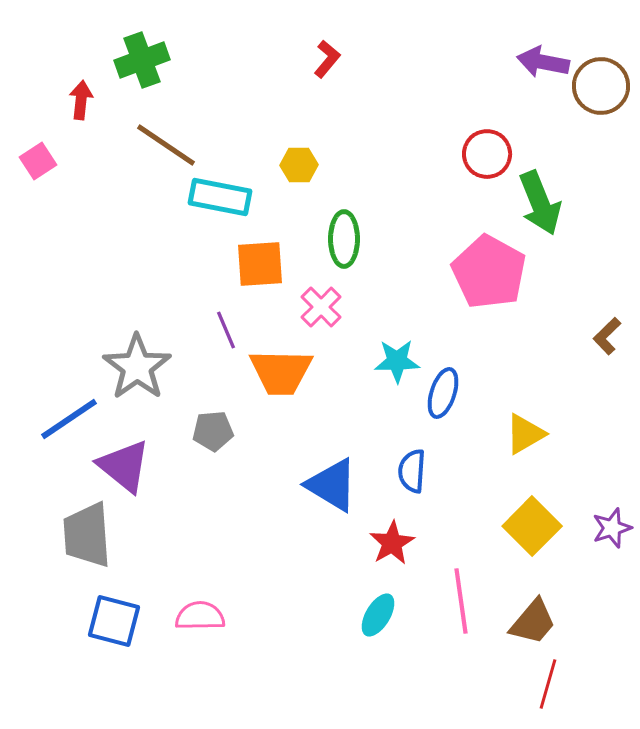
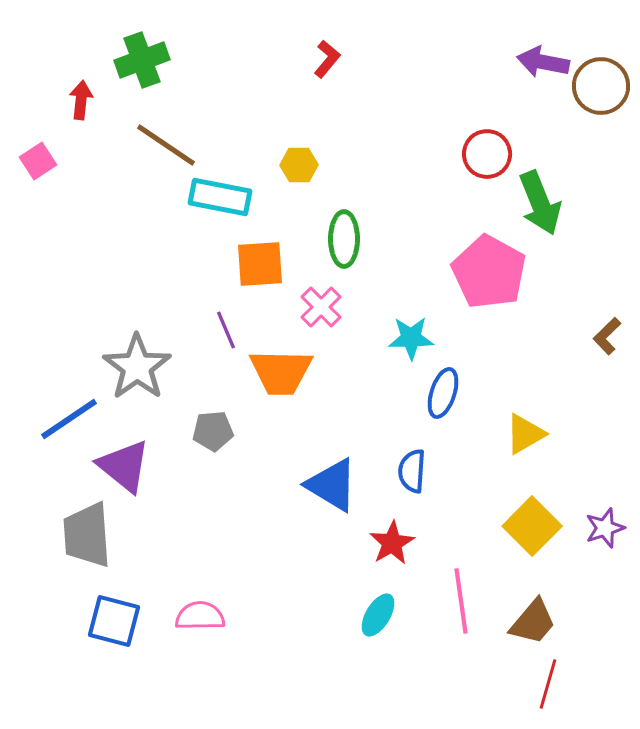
cyan star: moved 14 px right, 23 px up
purple star: moved 7 px left
